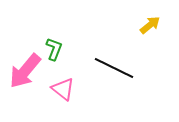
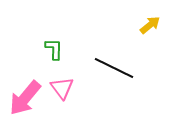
green L-shape: rotated 20 degrees counterclockwise
pink arrow: moved 27 px down
pink triangle: moved 1 px left, 1 px up; rotated 15 degrees clockwise
